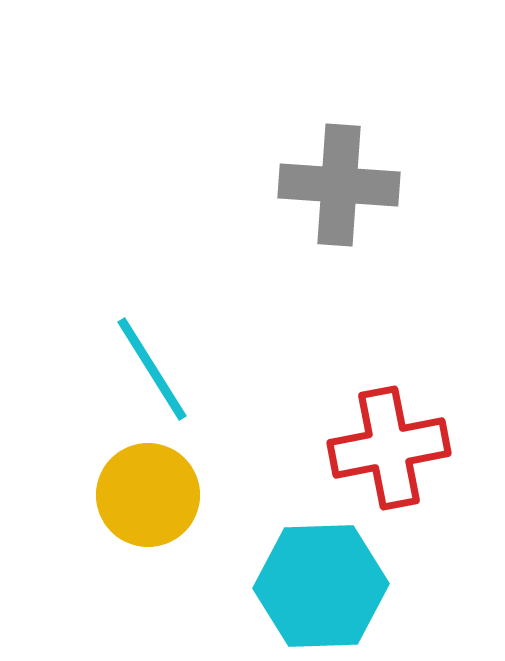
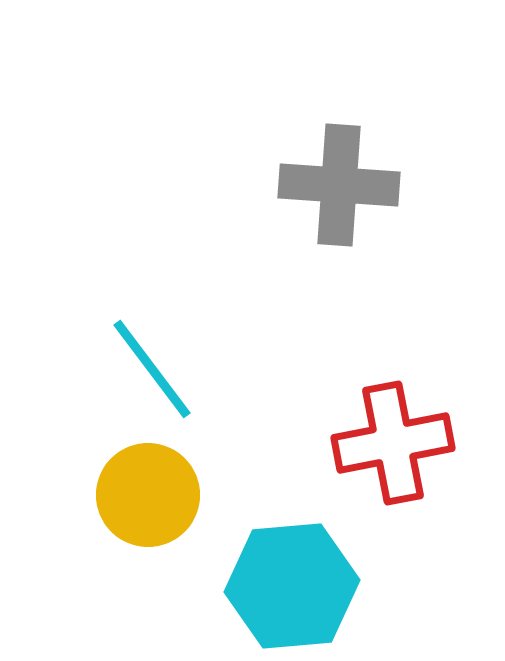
cyan line: rotated 5 degrees counterclockwise
red cross: moved 4 px right, 5 px up
cyan hexagon: moved 29 px left; rotated 3 degrees counterclockwise
